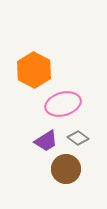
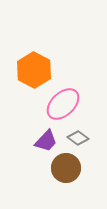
pink ellipse: rotated 28 degrees counterclockwise
purple trapezoid: rotated 15 degrees counterclockwise
brown circle: moved 1 px up
